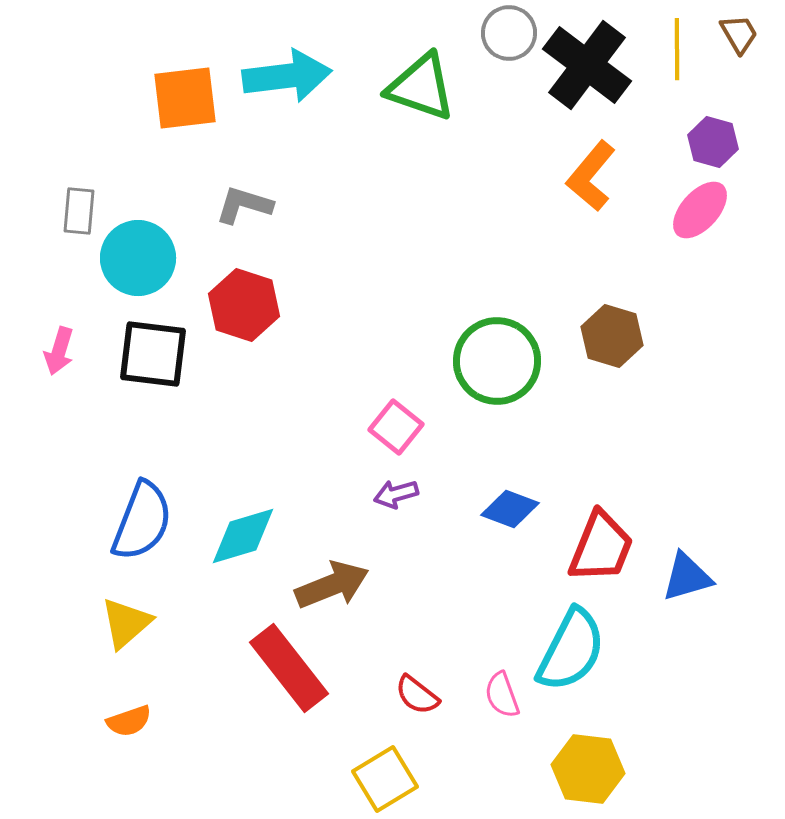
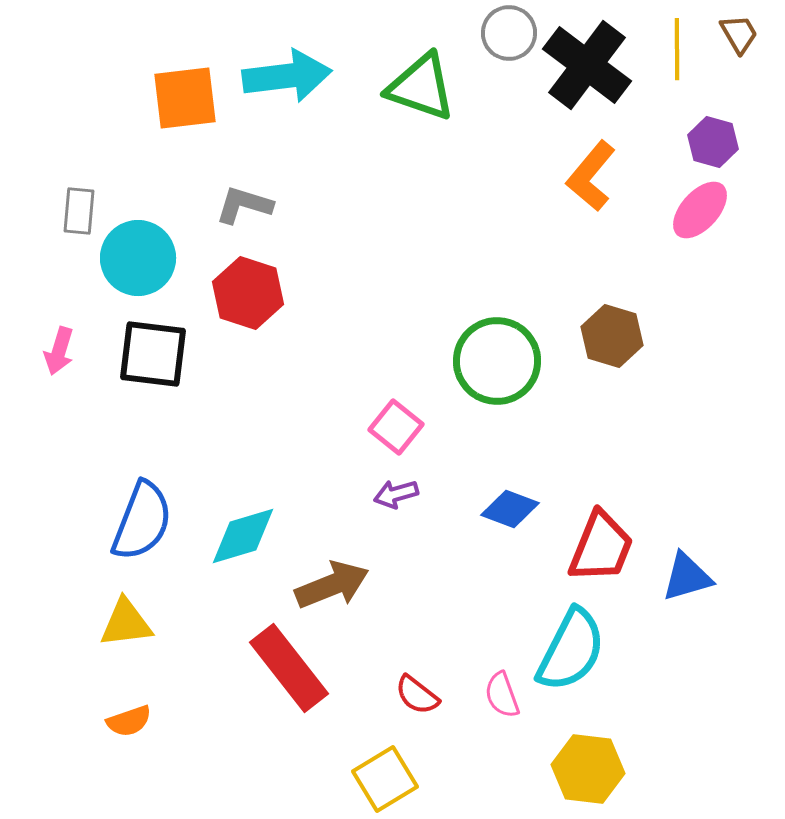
red hexagon: moved 4 px right, 12 px up
yellow triangle: rotated 34 degrees clockwise
